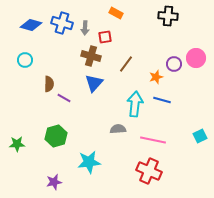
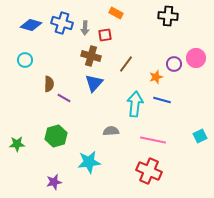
red square: moved 2 px up
gray semicircle: moved 7 px left, 2 px down
